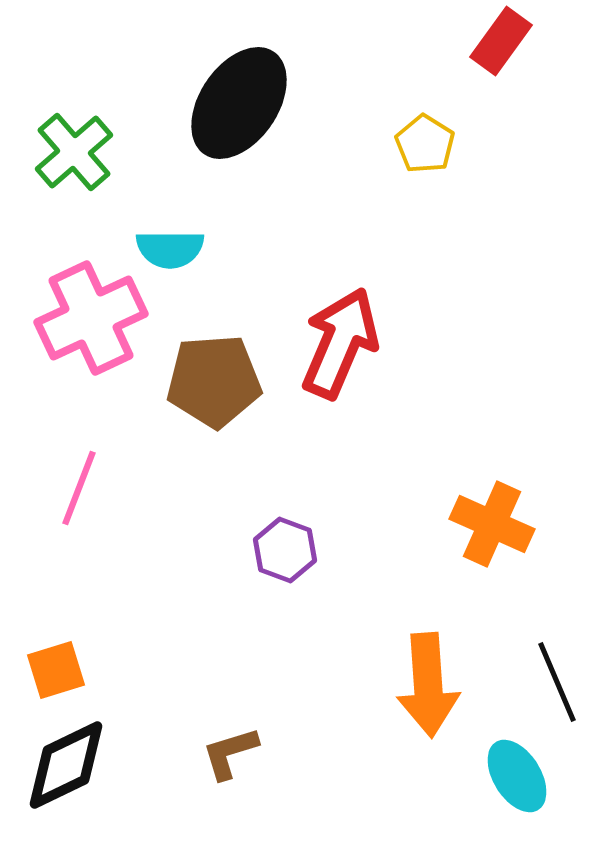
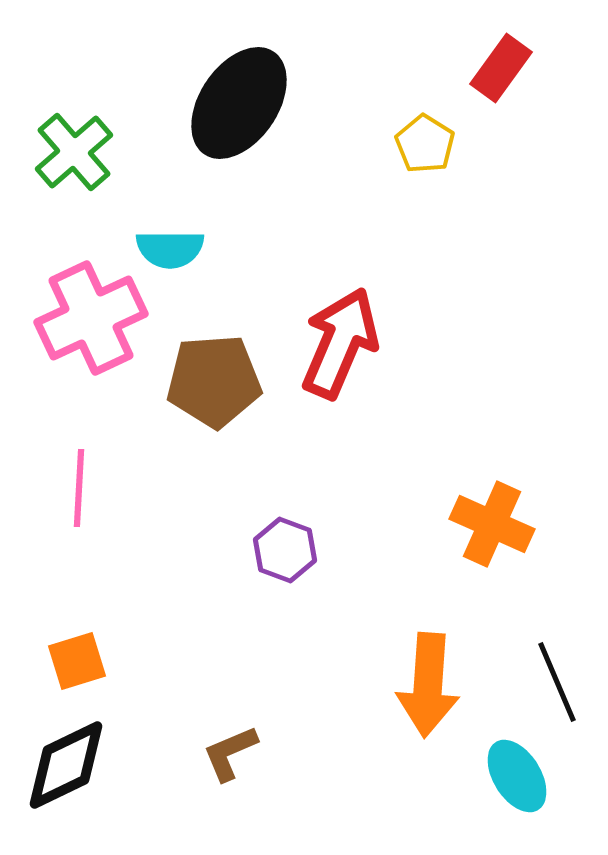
red rectangle: moved 27 px down
pink line: rotated 18 degrees counterclockwise
orange square: moved 21 px right, 9 px up
orange arrow: rotated 8 degrees clockwise
brown L-shape: rotated 6 degrees counterclockwise
